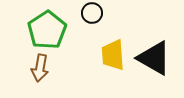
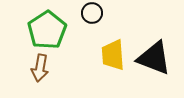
black triangle: rotated 9 degrees counterclockwise
